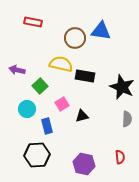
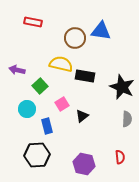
black triangle: rotated 24 degrees counterclockwise
